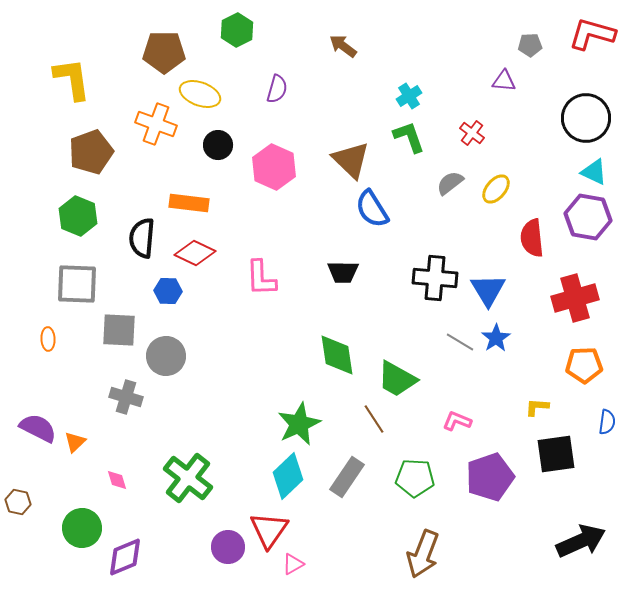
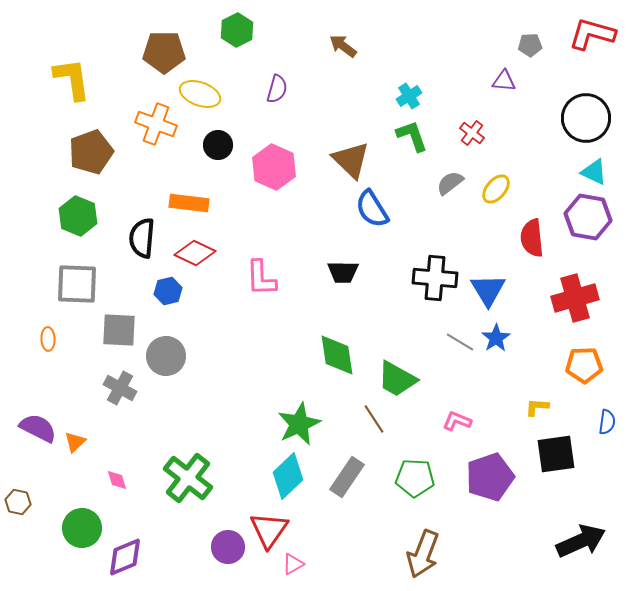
green L-shape at (409, 137): moved 3 px right, 1 px up
blue hexagon at (168, 291): rotated 16 degrees counterclockwise
gray cross at (126, 397): moved 6 px left, 9 px up; rotated 12 degrees clockwise
